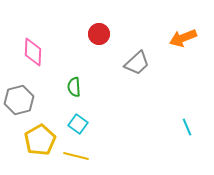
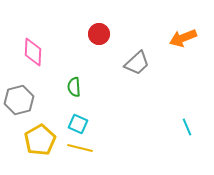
cyan square: rotated 12 degrees counterclockwise
yellow line: moved 4 px right, 8 px up
